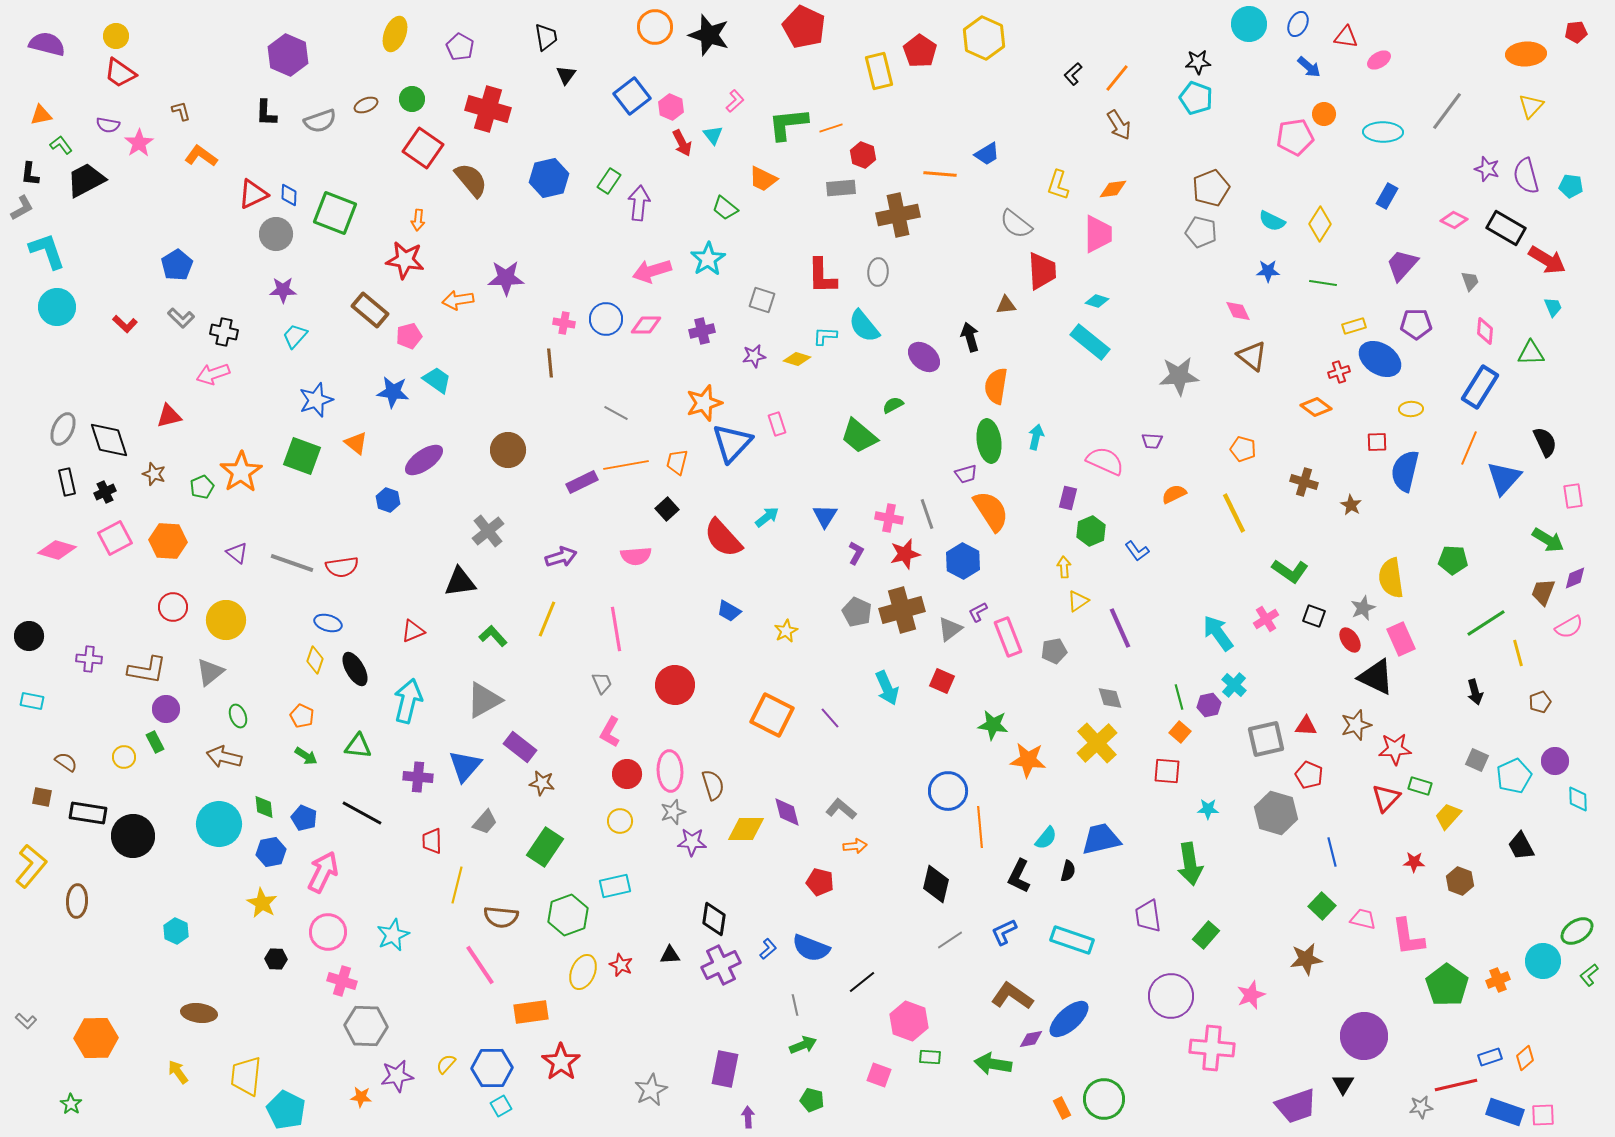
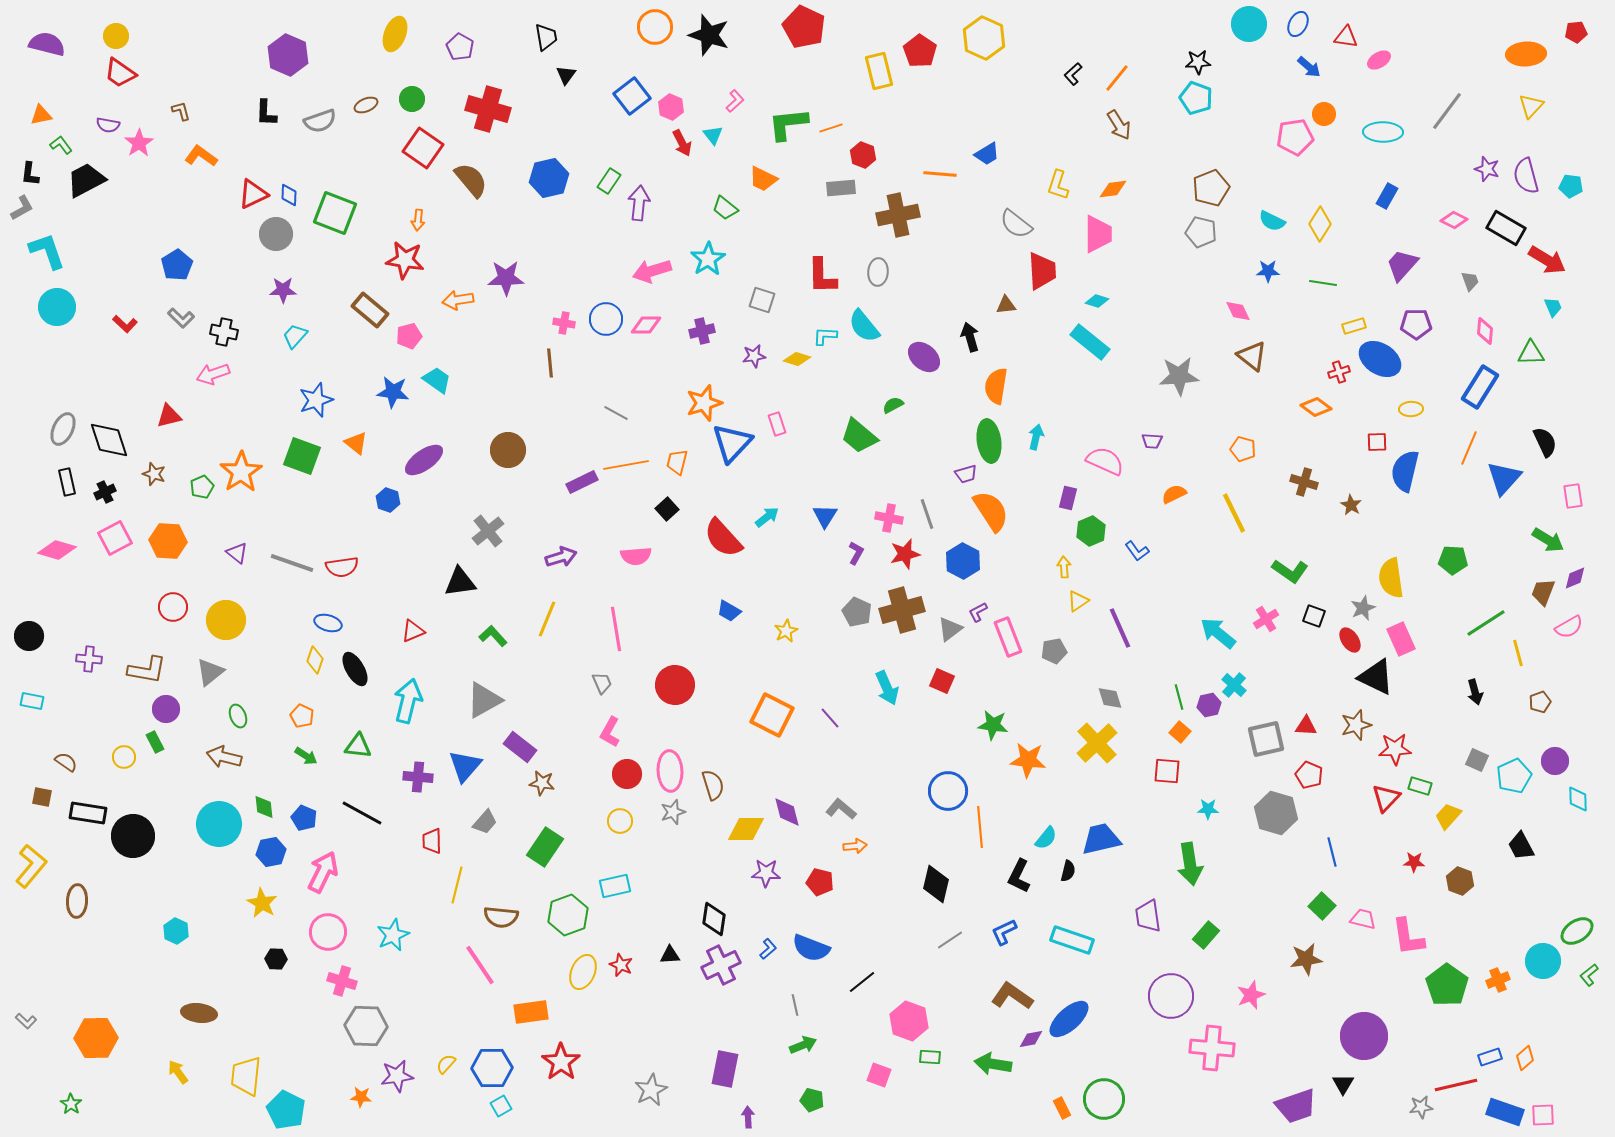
cyan arrow at (1218, 633): rotated 15 degrees counterclockwise
purple star at (692, 842): moved 74 px right, 31 px down
